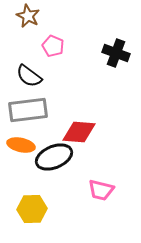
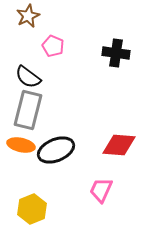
brown star: rotated 20 degrees clockwise
black cross: rotated 12 degrees counterclockwise
black semicircle: moved 1 px left, 1 px down
gray rectangle: rotated 69 degrees counterclockwise
red diamond: moved 40 px right, 13 px down
black ellipse: moved 2 px right, 7 px up
pink trapezoid: rotated 100 degrees clockwise
yellow hexagon: rotated 20 degrees counterclockwise
